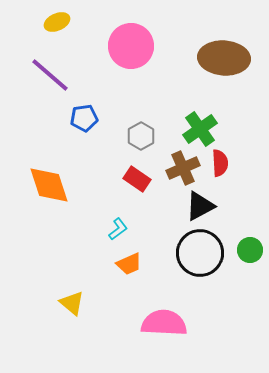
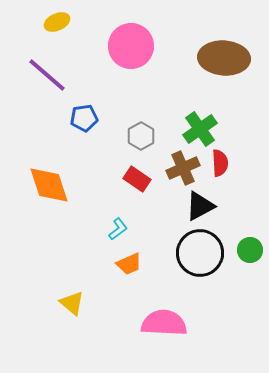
purple line: moved 3 px left
